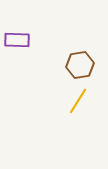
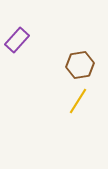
purple rectangle: rotated 50 degrees counterclockwise
